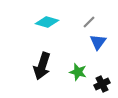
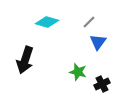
black arrow: moved 17 px left, 6 px up
